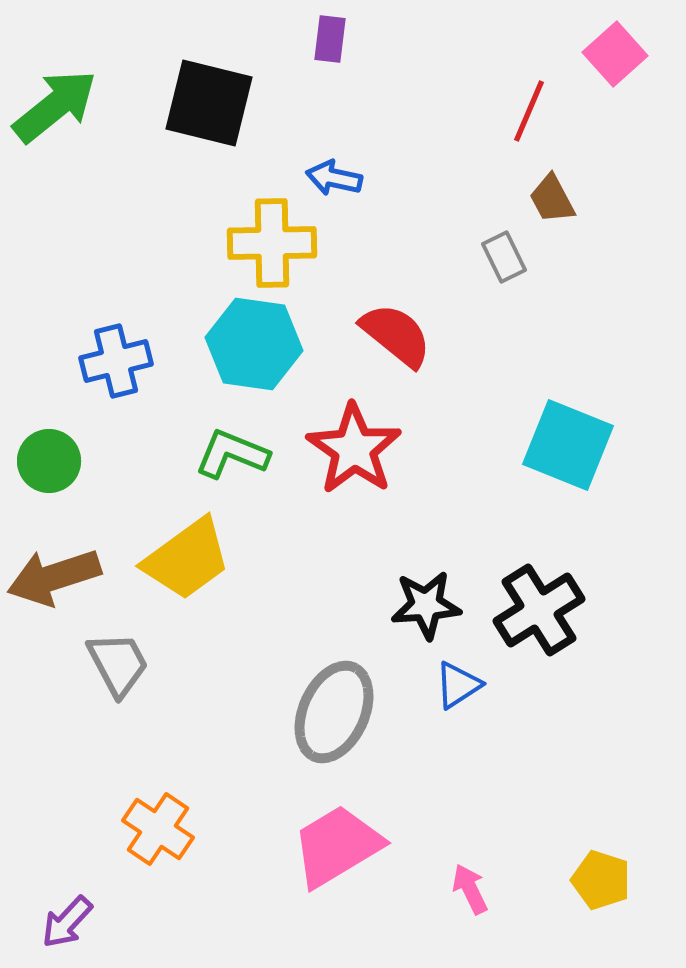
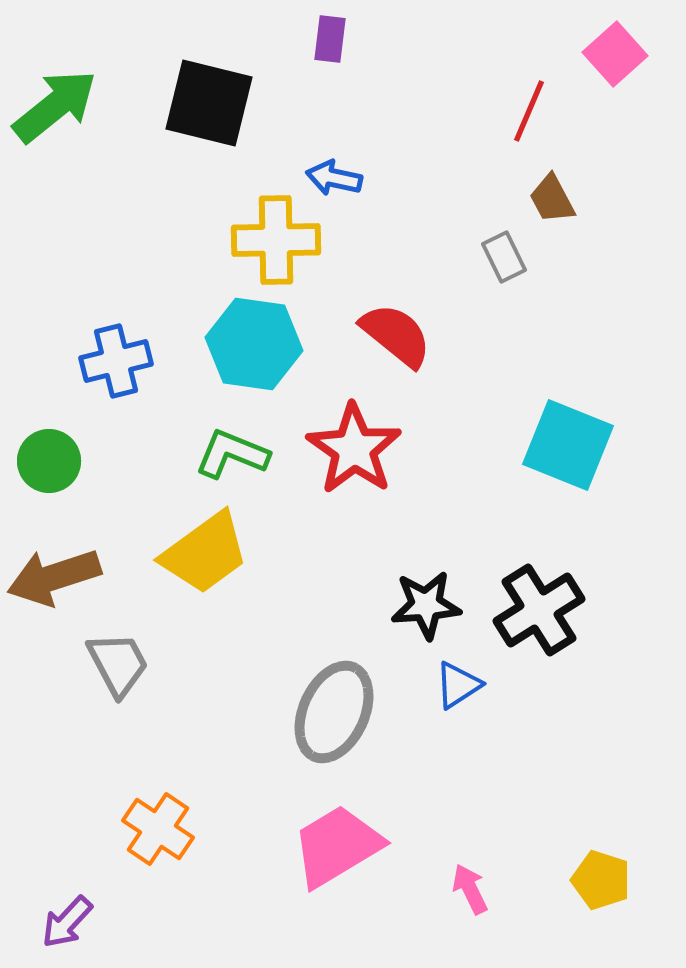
yellow cross: moved 4 px right, 3 px up
yellow trapezoid: moved 18 px right, 6 px up
